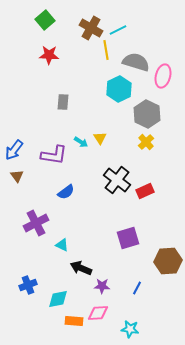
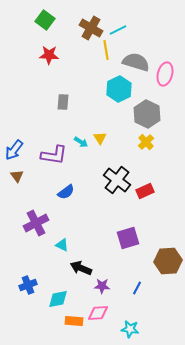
green square: rotated 12 degrees counterclockwise
pink ellipse: moved 2 px right, 2 px up
